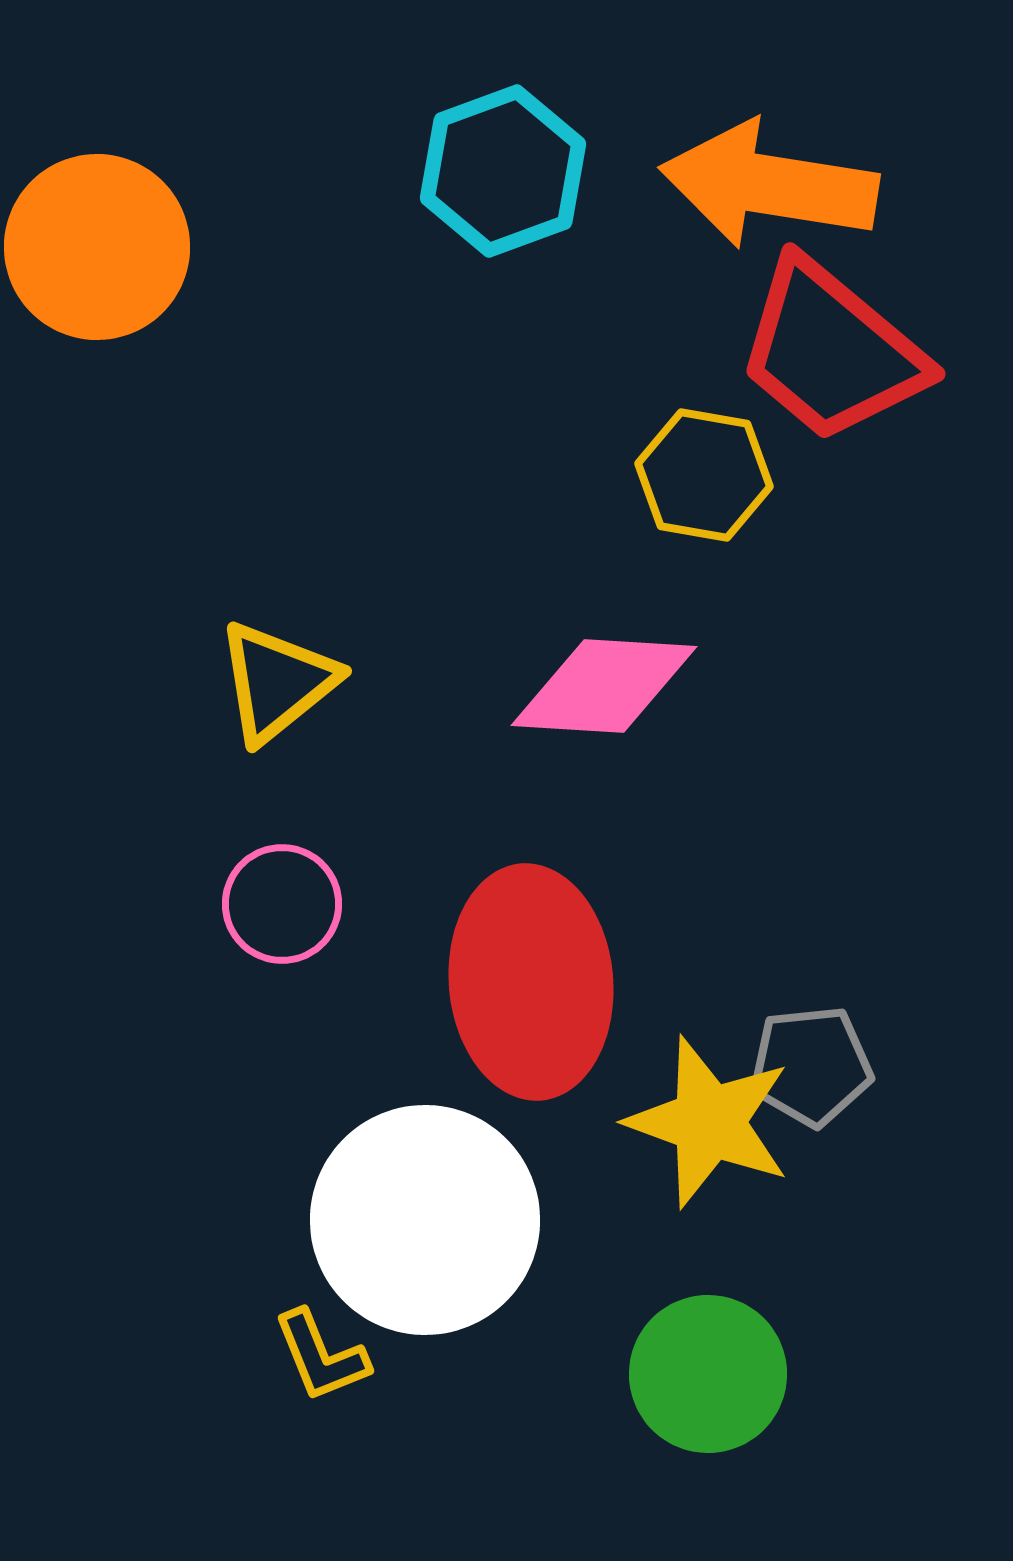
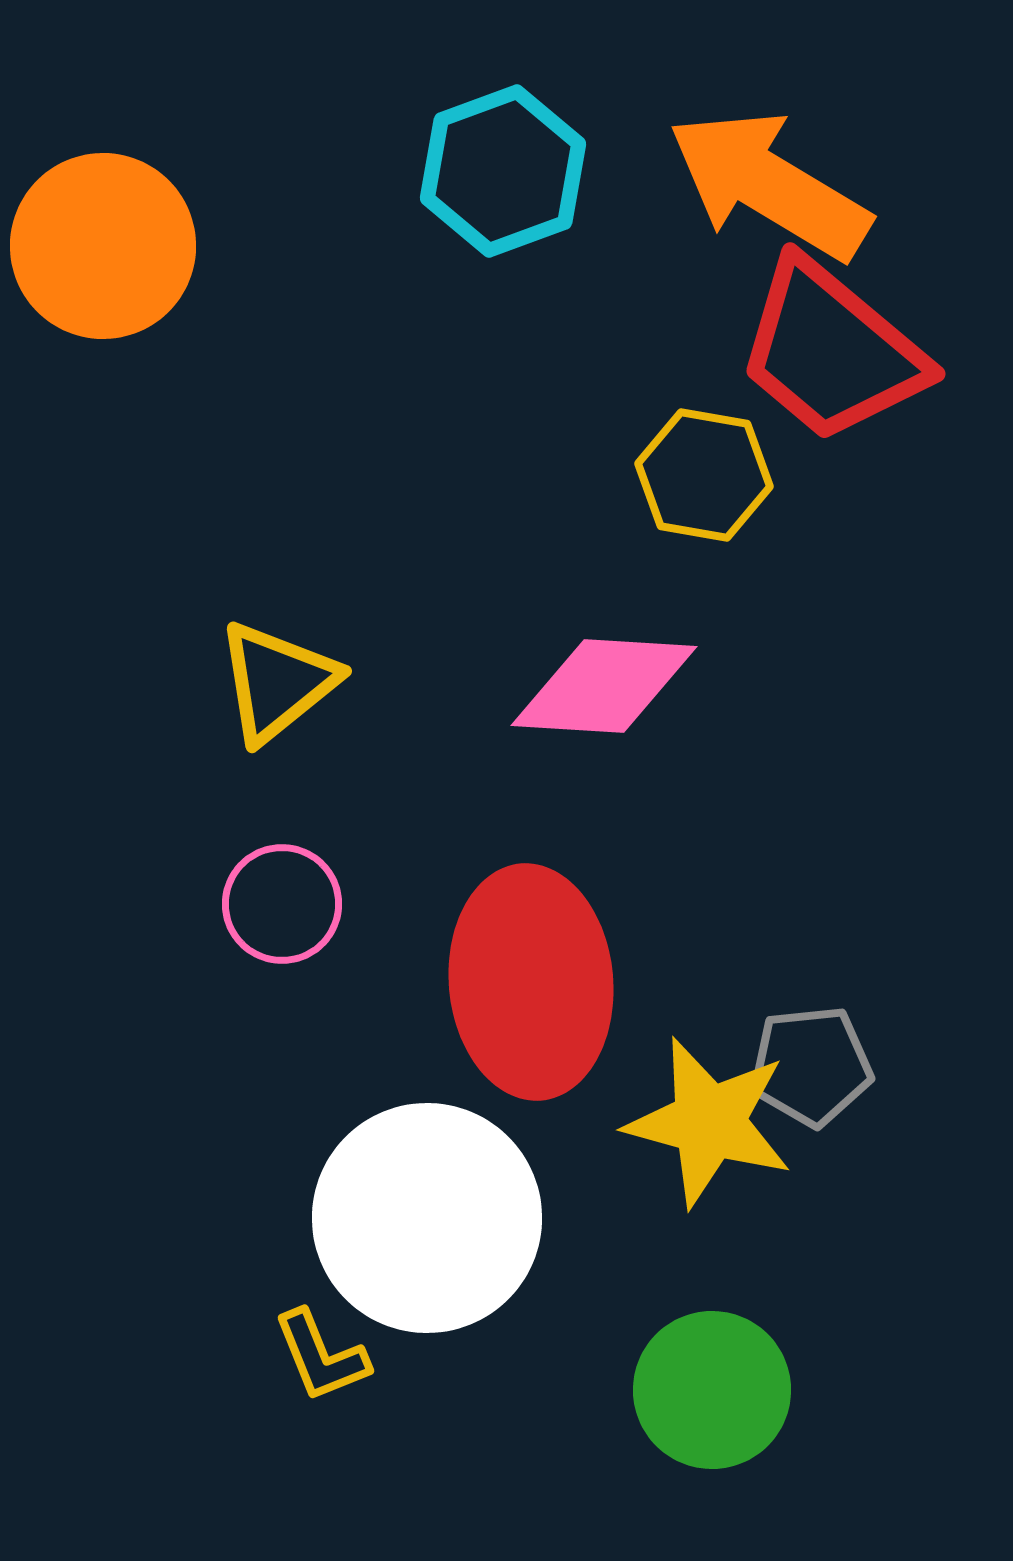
orange arrow: rotated 22 degrees clockwise
orange circle: moved 6 px right, 1 px up
yellow star: rotated 5 degrees counterclockwise
white circle: moved 2 px right, 2 px up
green circle: moved 4 px right, 16 px down
